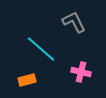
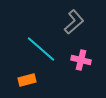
gray L-shape: rotated 75 degrees clockwise
pink cross: moved 12 px up
